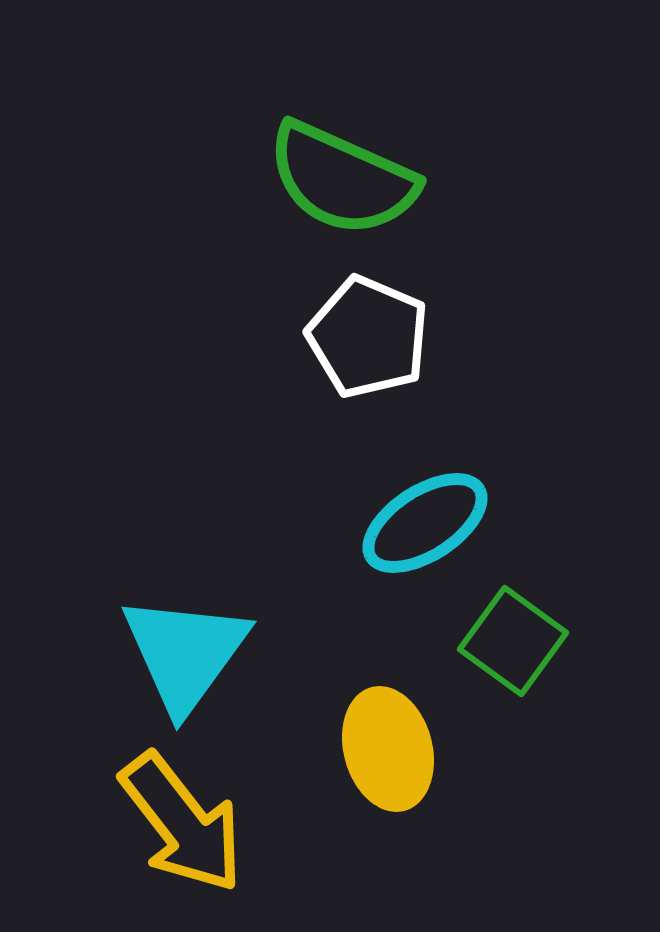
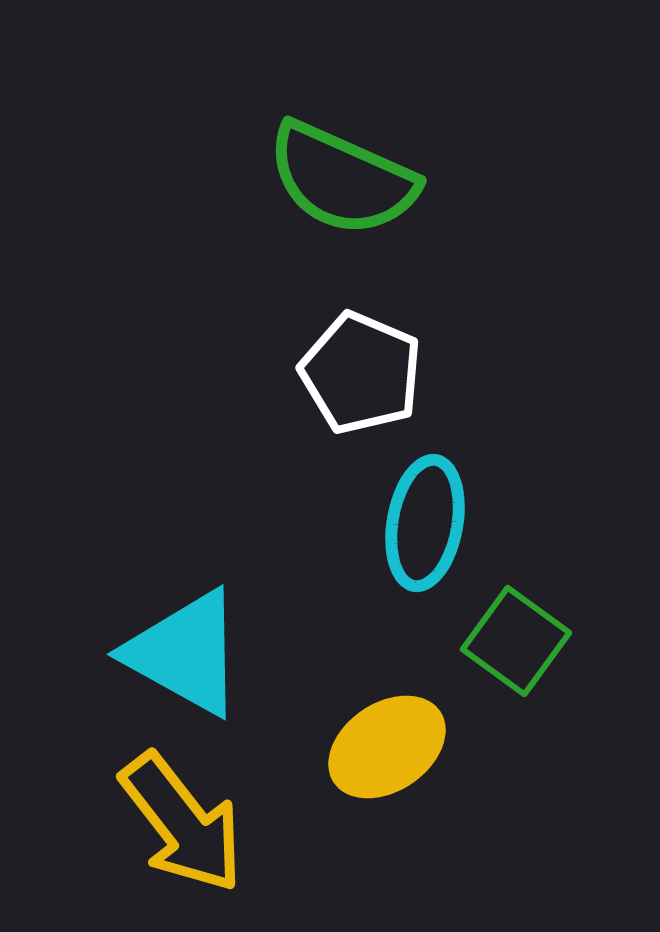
white pentagon: moved 7 px left, 36 px down
cyan ellipse: rotated 47 degrees counterclockwise
green square: moved 3 px right
cyan triangle: rotated 37 degrees counterclockwise
yellow ellipse: moved 1 px left, 2 px up; rotated 71 degrees clockwise
